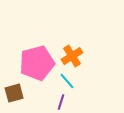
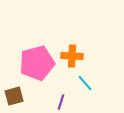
orange cross: rotated 35 degrees clockwise
cyan line: moved 18 px right, 2 px down
brown square: moved 3 px down
